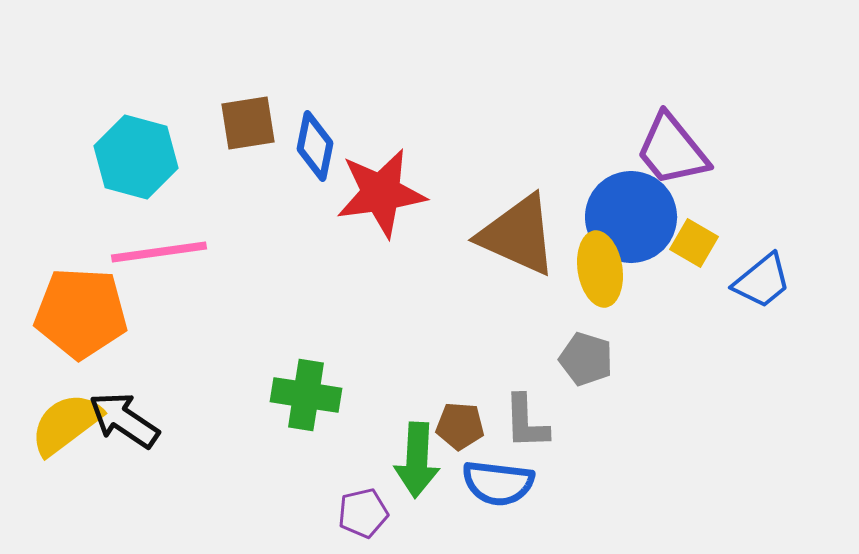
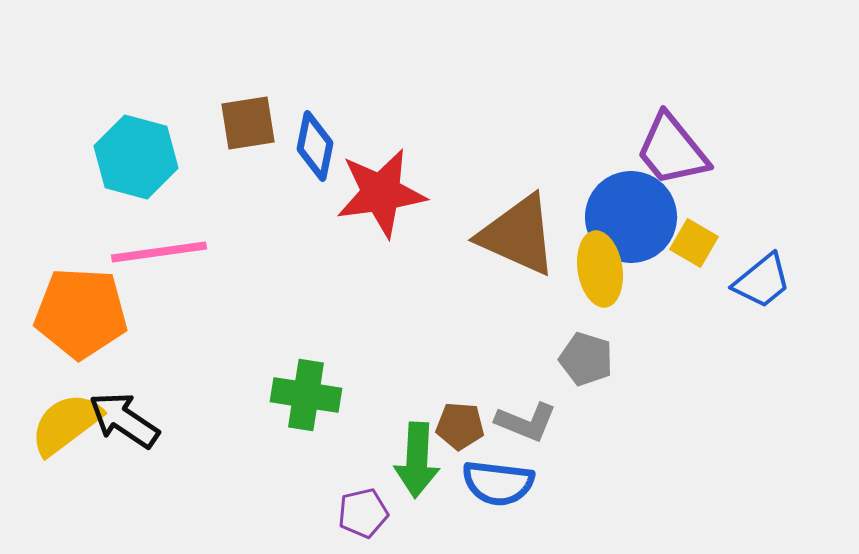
gray L-shape: rotated 66 degrees counterclockwise
